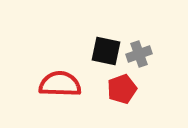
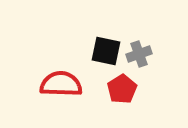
red semicircle: moved 1 px right
red pentagon: rotated 12 degrees counterclockwise
